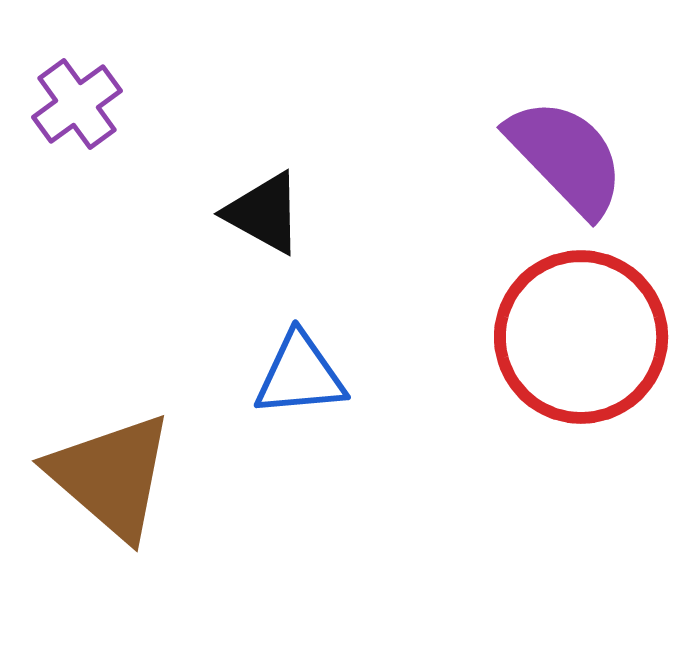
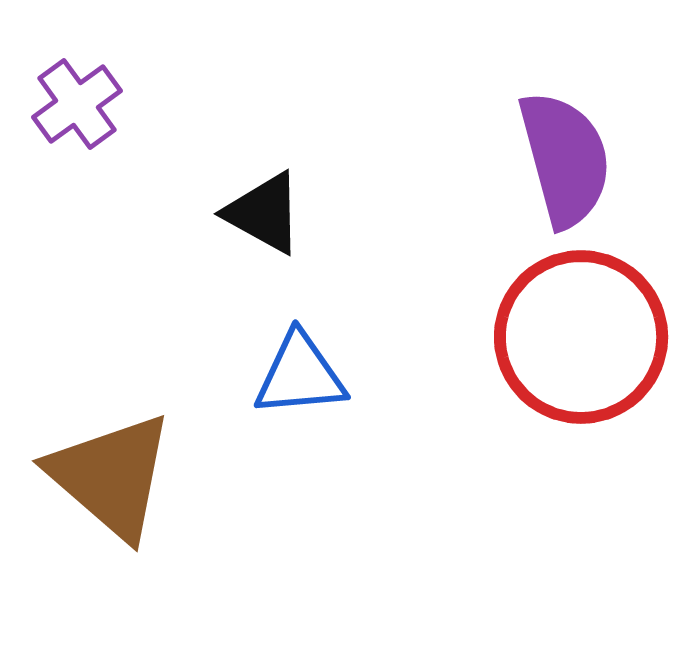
purple semicircle: moved 1 px left, 2 px down; rotated 29 degrees clockwise
